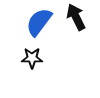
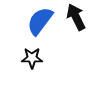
blue semicircle: moved 1 px right, 1 px up
